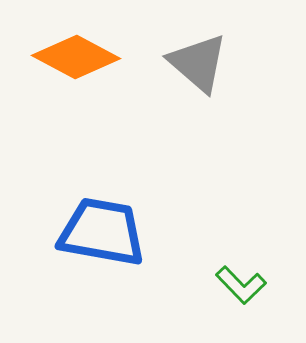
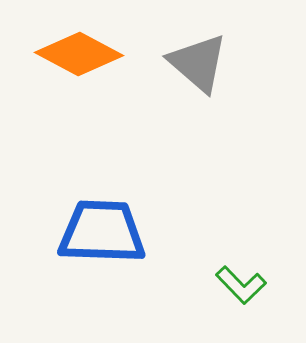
orange diamond: moved 3 px right, 3 px up
blue trapezoid: rotated 8 degrees counterclockwise
